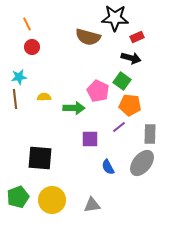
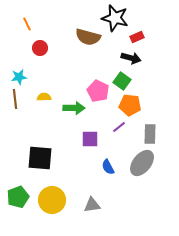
black star: rotated 12 degrees clockwise
red circle: moved 8 px right, 1 px down
